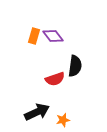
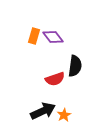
purple diamond: moved 1 px down
black arrow: moved 6 px right, 1 px up
orange star: moved 1 px right, 5 px up; rotated 16 degrees counterclockwise
